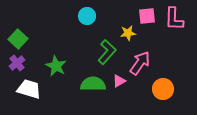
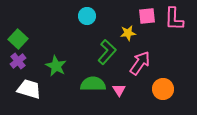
purple cross: moved 1 px right, 2 px up
pink triangle: moved 9 px down; rotated 32 degrees counterclockwise
